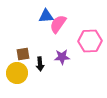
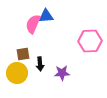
pink semicircle: moved 25 px left; rotated 12 degrees counterclockwise
purple star: moved 16 px down
